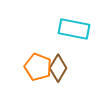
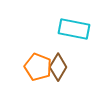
brown diamond: moved 1 px up
